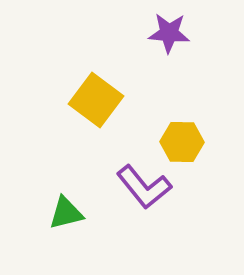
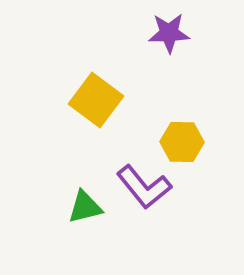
purple star: rotated 6 degrees counterclockwise
green triangle: moved 19 px right, 6 px up
